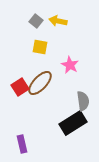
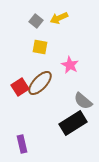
yellow arrow: moved 1 px right, 3 px up; rotated 36 degrees counterclockwise
gray semicircle: rotated 138 degrees clockwise
